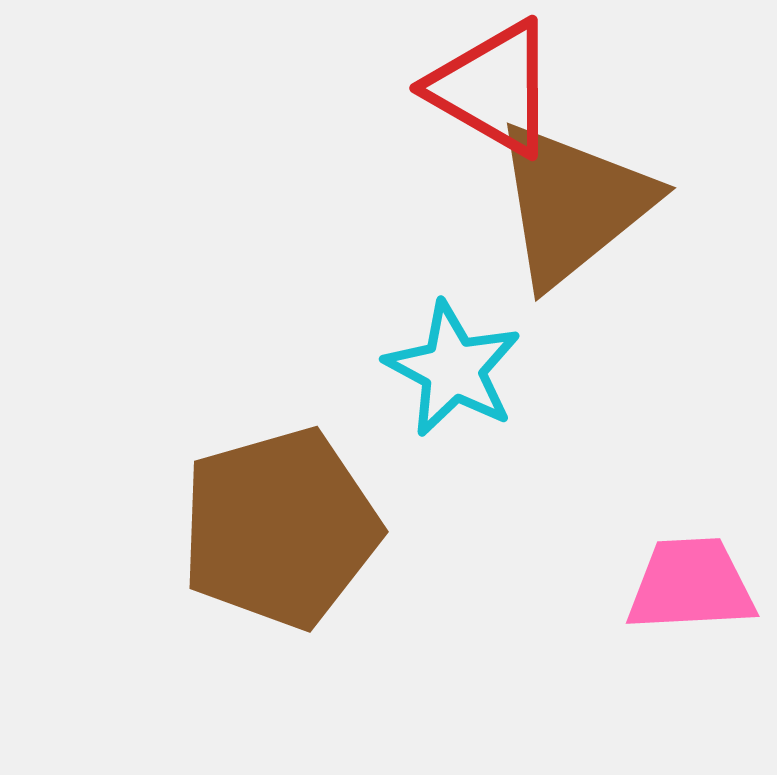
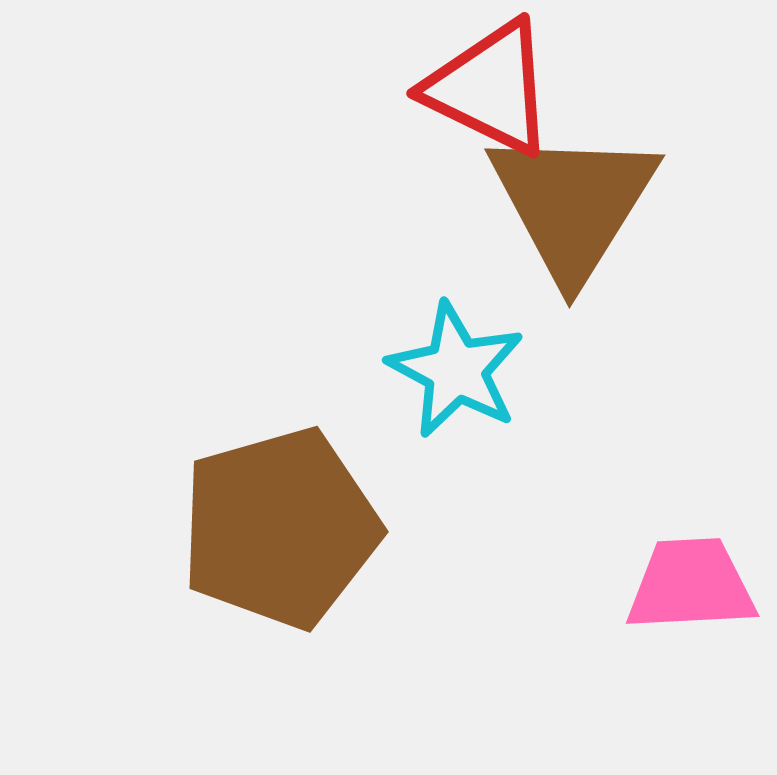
red triangle: moved 3 px left; rotated 4 degrees counterclockwise
brown triangle: rotated 19 degrees counterclockwise
cyan star: moved 3 px right, 1 px down
